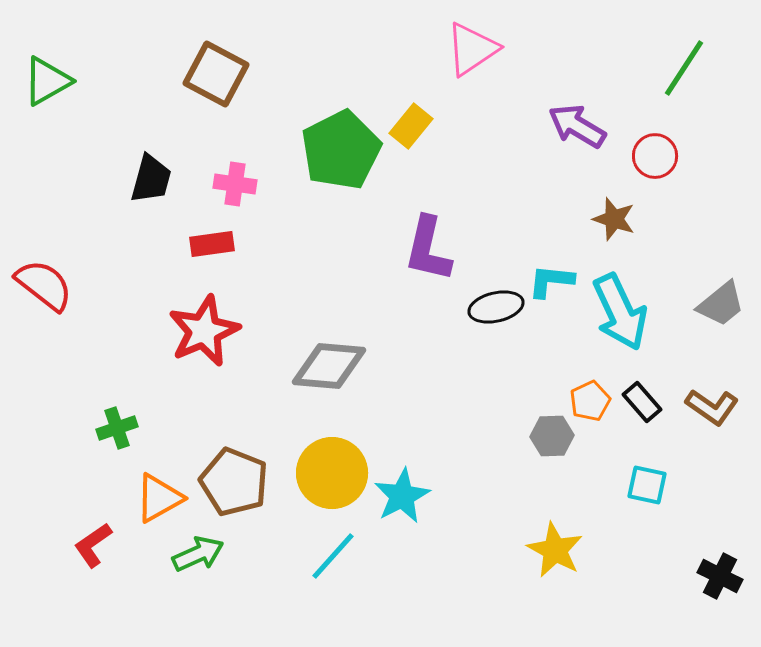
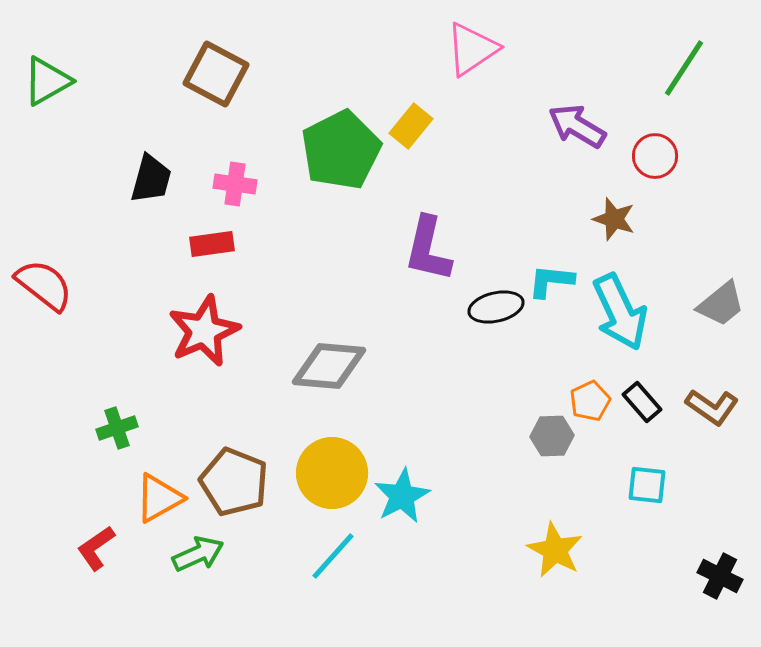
cyan square: rotated 6 degrees counterclockwise
red L-shape: moved 3 px right, 3 px down
